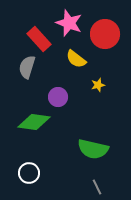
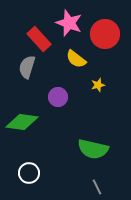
green diamond: moved 12 px left
